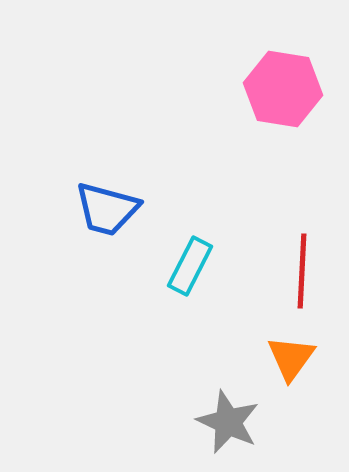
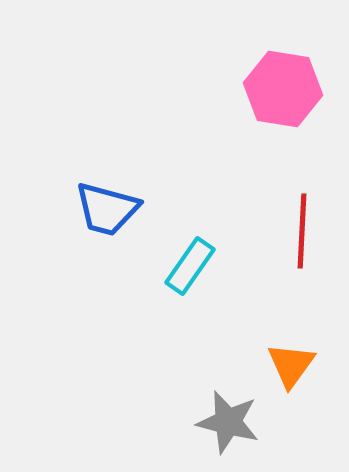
cyan rectangle: rotated 8 degrees clockwise
red line: moved 40 px up
orange triangle: moved 7 px down
gray star: rotated 10 degrees counterclockwise
